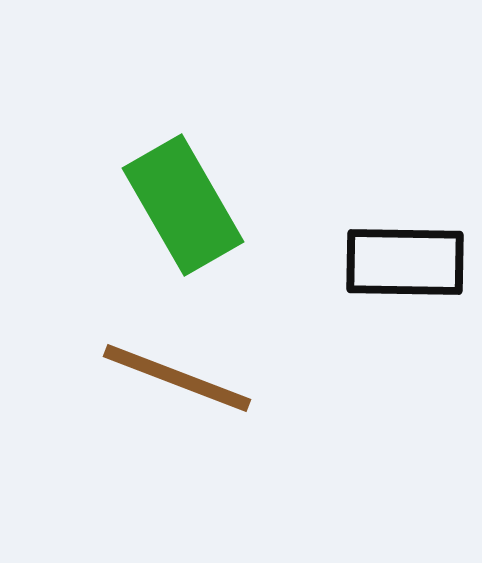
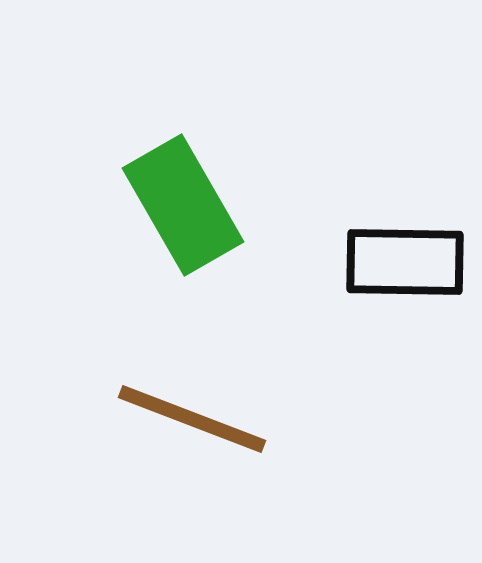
brown line: moved 15 px right, 41 px down
